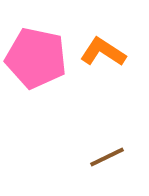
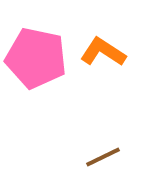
brown line: moved 4 px left
